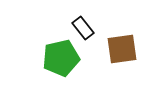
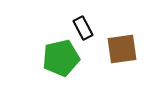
black rectangle: rotated 10 degrees clockwise
